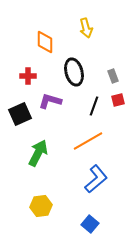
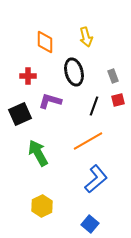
yellow arrow: moved 9 px down
green arrow: rotated 56 degrees counterclockwise
yellow hexagon: moved 1 px right; rotated 20 degrees counterclockwise
